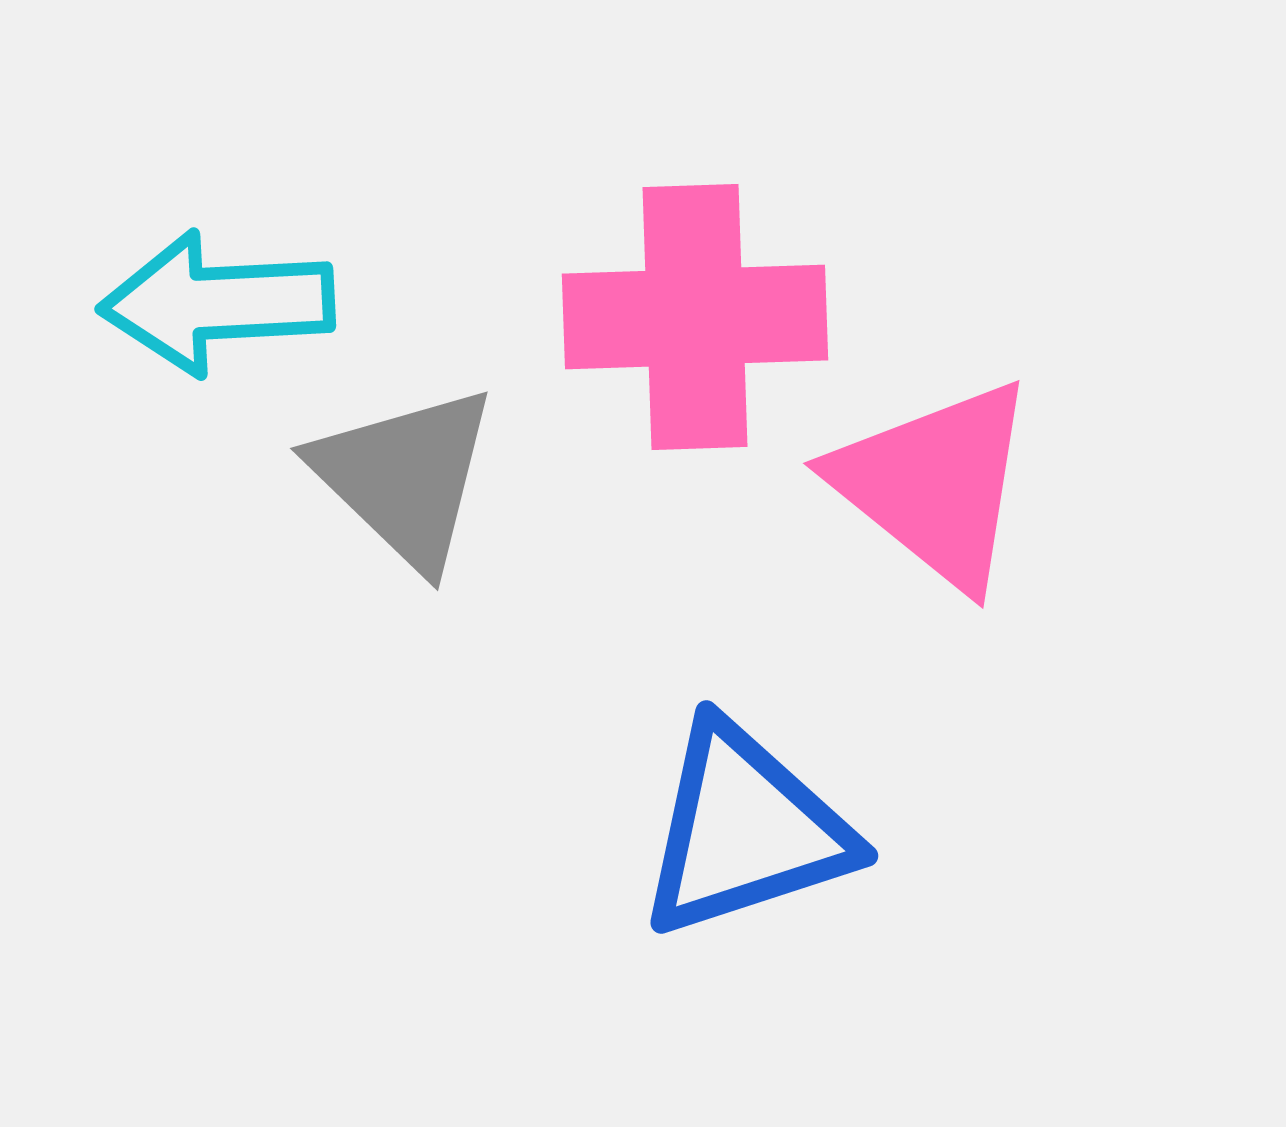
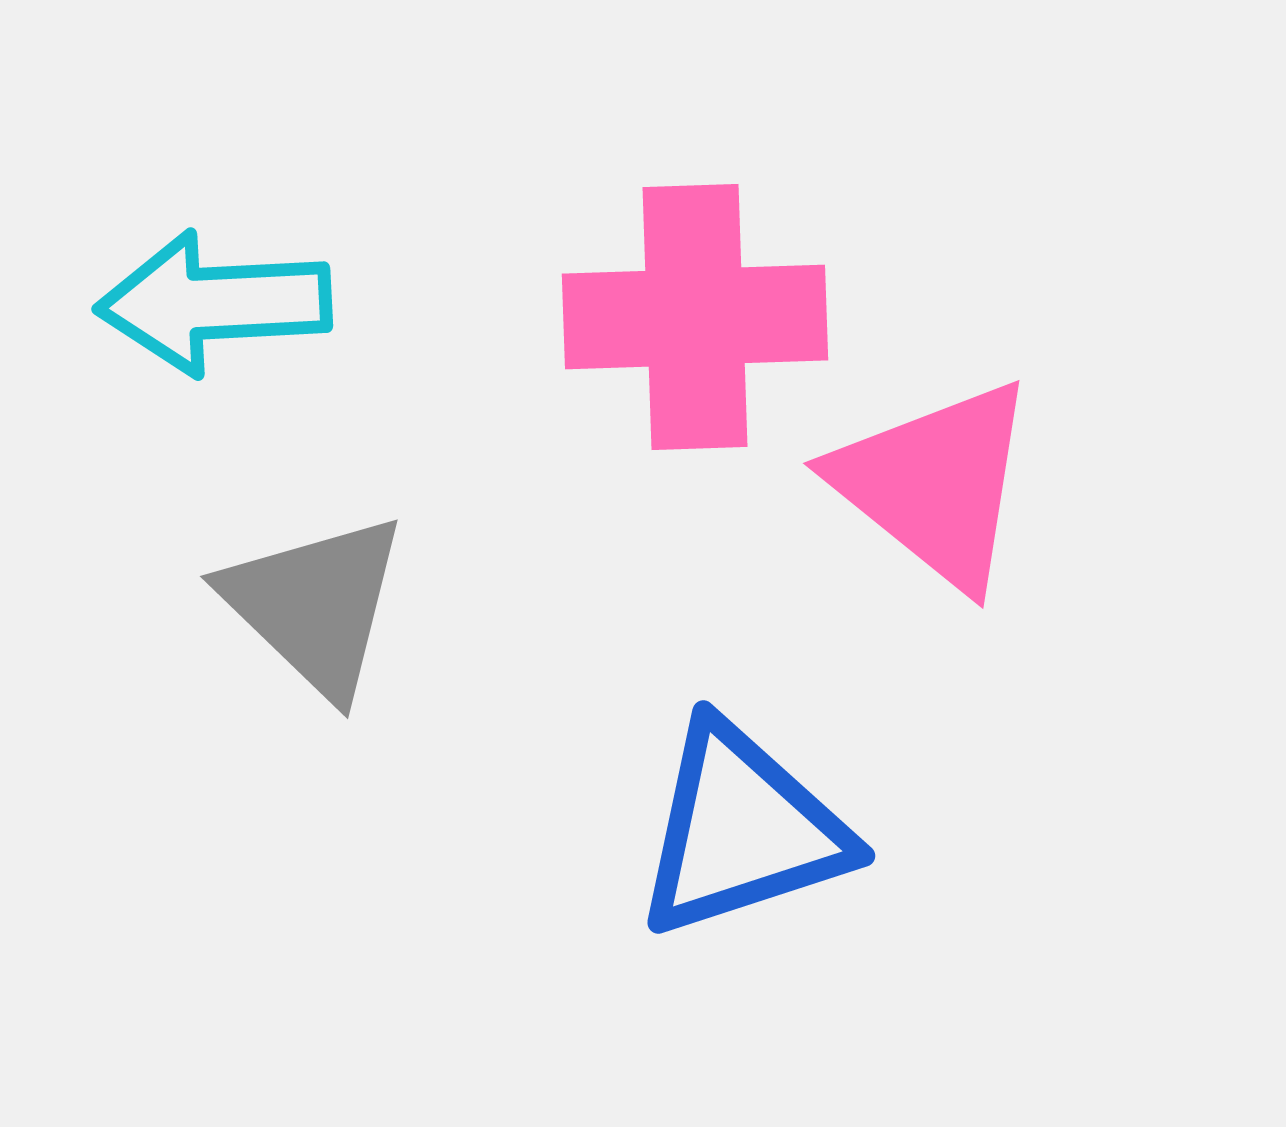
cyan arrow: moved 3 px left
gray triangle: moved 90 px left, 128 px down
blue triangle: moved 3 px left
